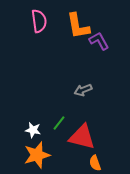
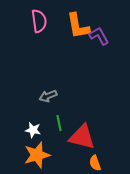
purple L-shape: moved 5 px up
gray arrow: moved 35 px left, 6 px down
green line: rotated 49 degrees counterclockwise
